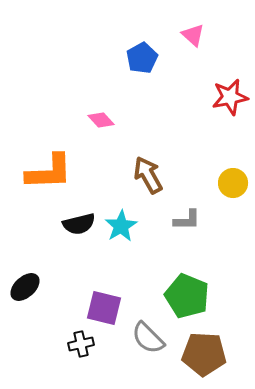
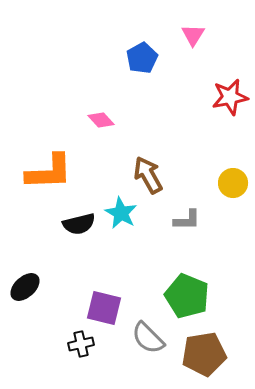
pink triangle: rotated 20 degrees clockwise
cyan star: moved 13 px up; rotated 12 degrees counterclockwise
brown pentagon: rotated 12 degrees counterclockwise
